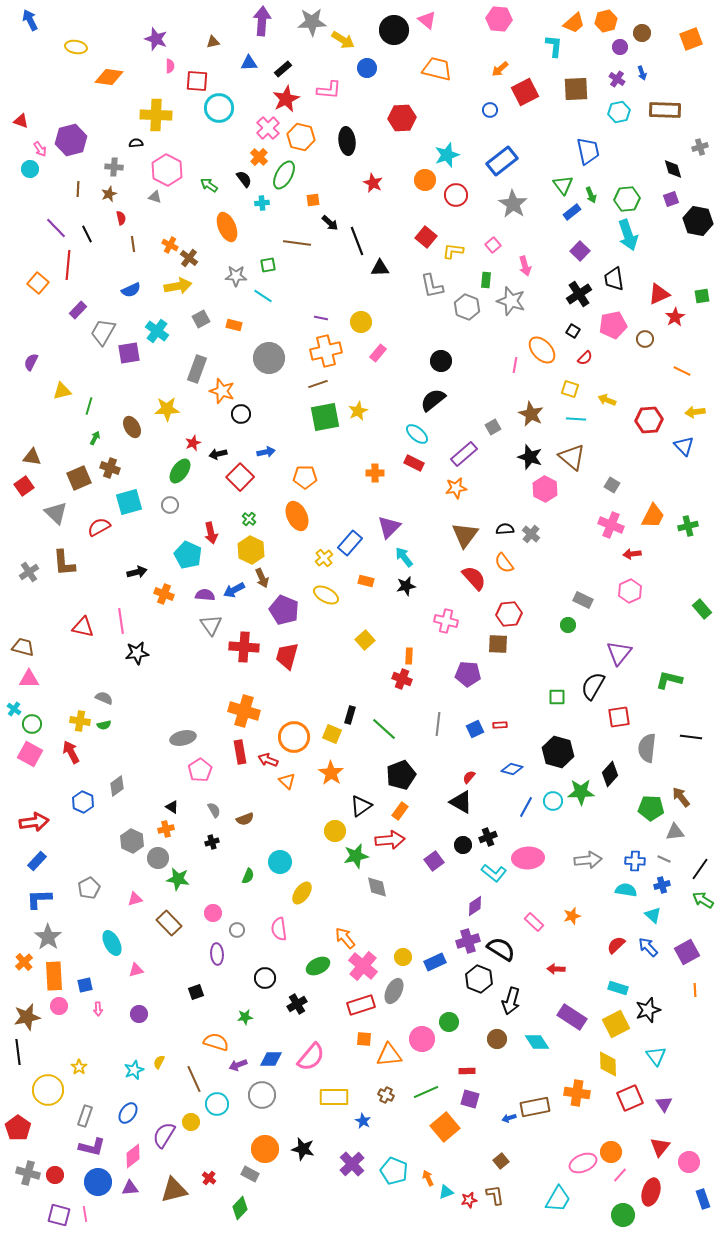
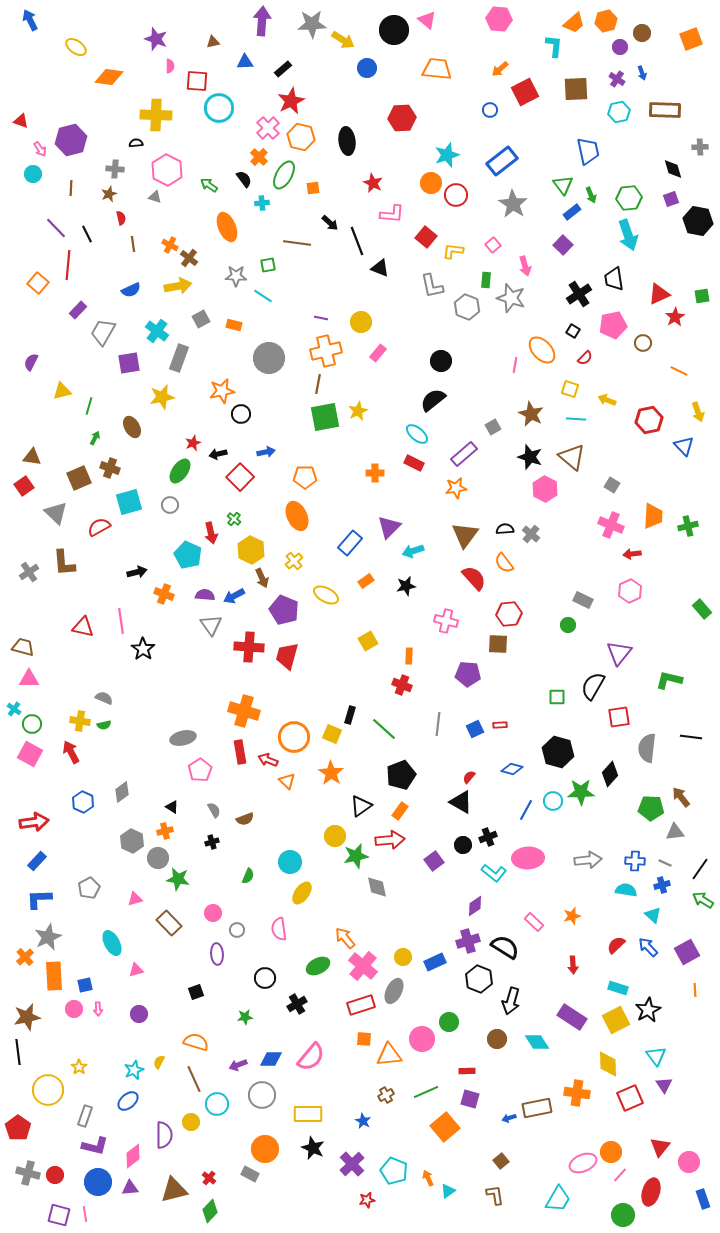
gray star at (312, 22): moved 2 px down
yellow ellipse at (76, 47): rotated 25 degrees clockwise
blue triangle at (249, 63): moved 4 px left, 1 px up
orange trapezoid at (437, 69): rotated 8 degrees counterclockwise
pink L-shape at (329, 90): moved 63 px right, 124 px down
red star at (286, 99): moved 5 px right, 2 px down
gray cross at (700, 147): rotated 14 degrees clockwise
gray cross at (114, 167): moved 1 px right, 2 px down
cyan circle at (30, 169): moved 3 px right, 5 px down
orange circle at (425, 180): moved 6 px right, 3 px down
brown line at (78, 189): moved 7 px left, 1 px up
green hexagon at (627, 199): moved 2 px right, 1 px up
orange square at (313, 200): moved 12 px up
purple square at (580, 251): moved 17 px left, 6 px up
black triangle at (380, 268): rotated 24 degrees clockwise
gray star at (511, 301): moved 3 px up
brown circle at (645, 339): moved 2 px left, 4 px down
purple square at (129, 353): moved 10 px down
gray rectangle at (197, 369): moved 18 px left, 11 px up
orange line at (682, 371): moved 3 px left
brown line at (318, 384): rotated 60 degrees counterclockwise
orange star at (222, 391): rotated 30 degrees counterclockwise
yellow star at (167, 409): moved 5 px left, 12 px up; rotated 10 degrees counterclockwise
yellow arrow at (695, 412): moved 3 px right; rotated 102 degrees counterclockwise
red hexagon at (649, 420): rotated 8 degrees counterclockwise
orange trapezoid at (653, 516): rotated 24 degrees counterclockwise
green cross at (249, 519): moved 15 px left
cyan arrow at (404, 557): moved 9 px right, 6 px up; rotated 70 degrees counterclockwise
yellow cross at (324, 558): moved 30 px left, 3 px down
orange rectangle at (366, 581): rotated 49 degrees counterclockwise
blue arrow at (234, 590): moved 6 px down
yellow square at (365, 640): moved 3 px right, 1 px down; rotated 12 degrees clockwise
red cross at (244, 647): moved 5 px right
black star at (137, 653): moved 6 px right, 4 px up; rotated 30 degrees counterclockwise
red cross at (402, 679): moved 6 px down
gray diamond at (117, 786): moved 5 px right, 6 px down
blue line at (526, 807): moved 3 px down
orange cross at (166, 829): moved 1 px left, 2 px down
yellow circle at (335, 831): moved 5 px down
gray line at (664, 859): moved 1 px right, 4 px down
cyan circle at (280, 862): moved 10 px right
gray star at (48, 937): rotated 12 degrees clockwise
black semicircle at (501, 949): moved 4 px right, 2 px up
orange cross at (24, 962): moved 1 px right, 5 px up
red arrow at (556, 969): moved 17 px right, 4 px up; rotated 96 degrees counterclockwise
pink circle at (59, 1006): moved 15 px right, 3 px down
black star at (648, 1010): rotated 10 degrees counterclockwise
yellow square at (616, 1024): moved 4 px up
orange semicircle at (216, 1042): moved 20 px left
brown cross at (386, 1095): rotated 35 degrees clockwise
yellow rectangle at (334, 1097): moved 26 px left, 17 px down
purple triangle at (664, 1104): moved 19 px up
brown rectangle at (535, 1107): moved 2 px right, 1 px down
blue ellipse at (128, 1113): moved 12 px up; rotated 15 degrees clockwise
purple semicircle at (164, 1135): rotated 148 degrees clockwise
purple L-shape at (92, 1147): moved 3 px right, 1 px up
black star at (303, 1149): moved 10 px right, 1 px up; rotated 10 degrees clockwise
cyan triangle at (446, 1192): moved 2 px right, 1 px up; rotated 14 degrees counterclockwise
red star at (469, 1200): moved 102 px left
green diamond at (240, 1208): moved 30 px left, 3 px down
